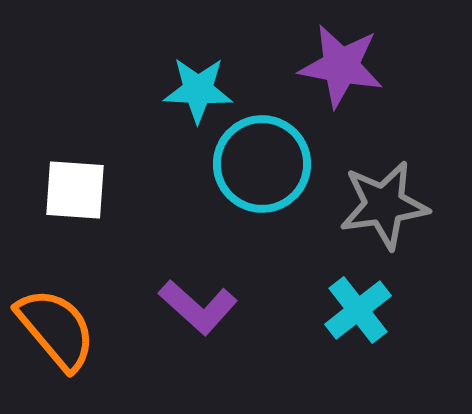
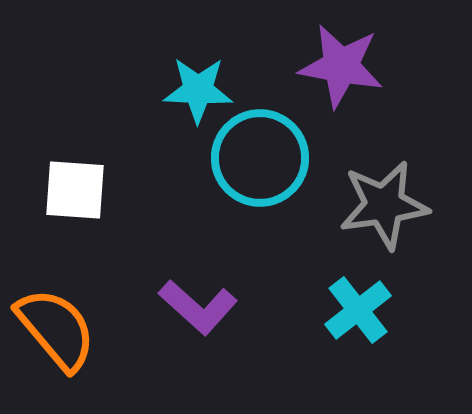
cyan circle: moved 2 px left, 6 px up
